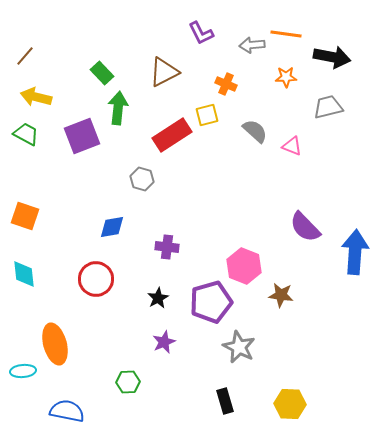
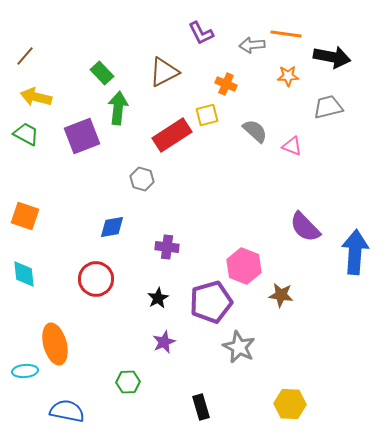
orange star: moved 2 px right, 1 px up
cyan ellipse: moved 2 px right
black rectangle: moved 24 px left, 6 px down
